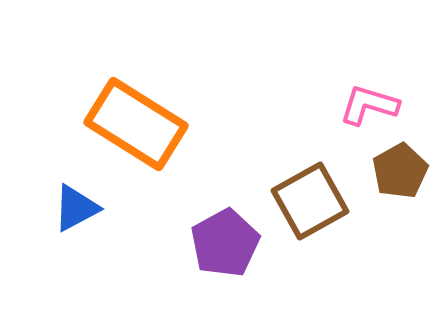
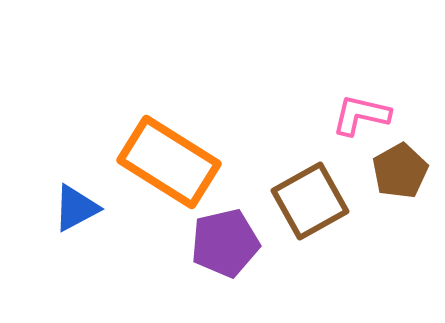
pink L-shape: moved 8 px left, 10 px down; rotated 4 degrees counterclockwise
orange rectangle: moved 33 px right, 38 px down
purple pentagon: rotated 16 degrees clockwise
